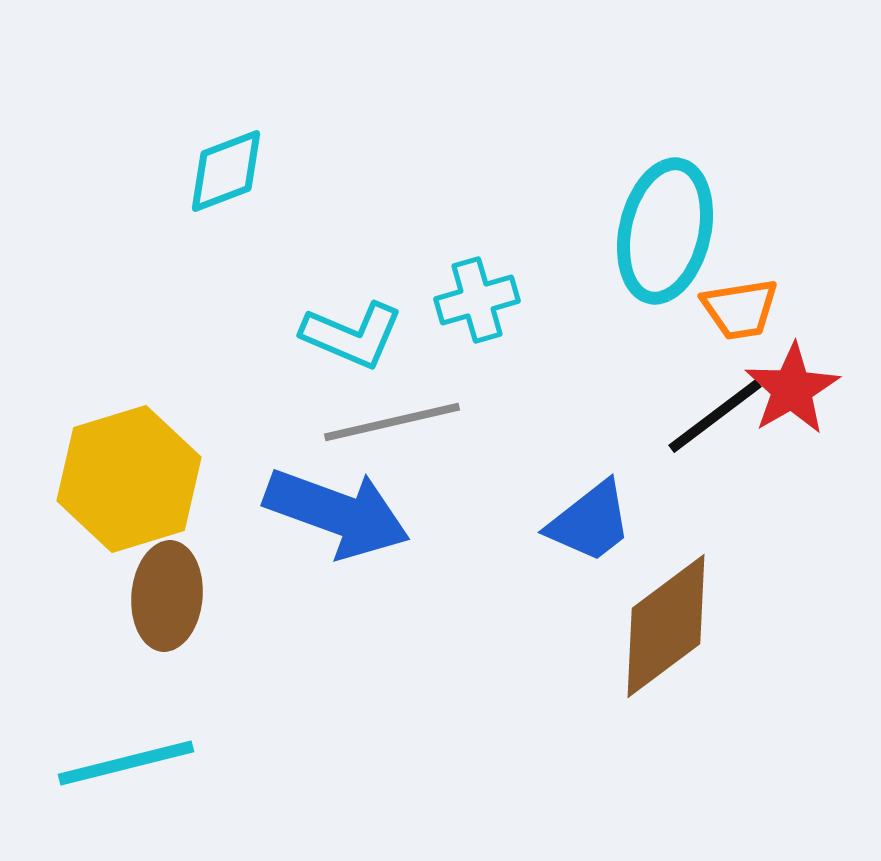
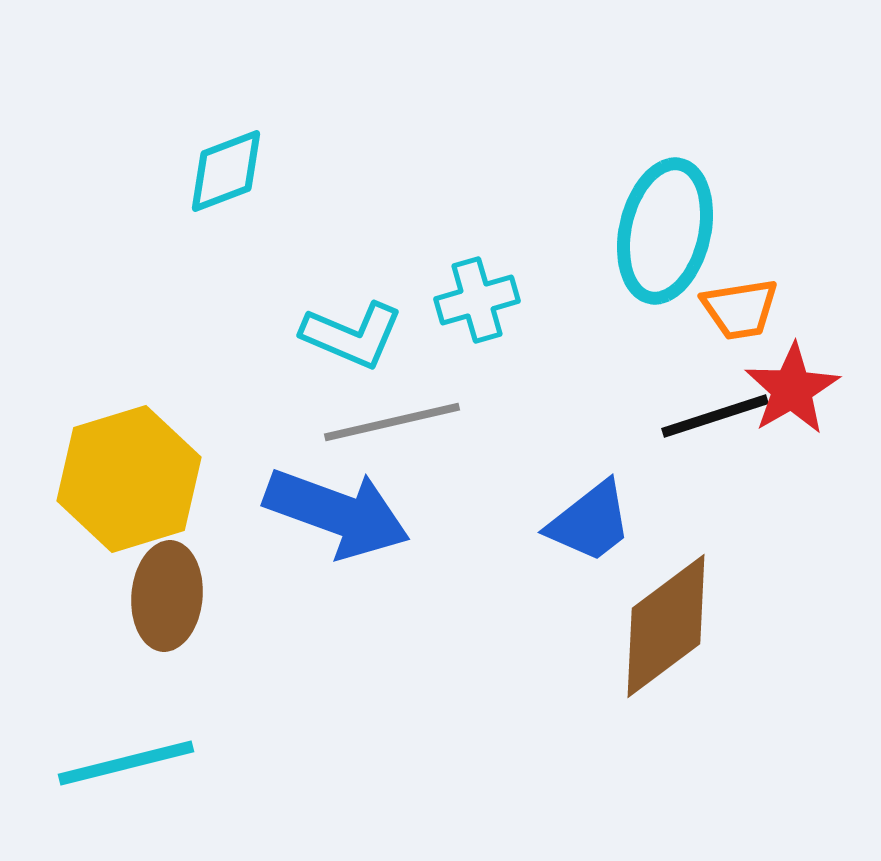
black line: rotated 19 degrees clockwise
